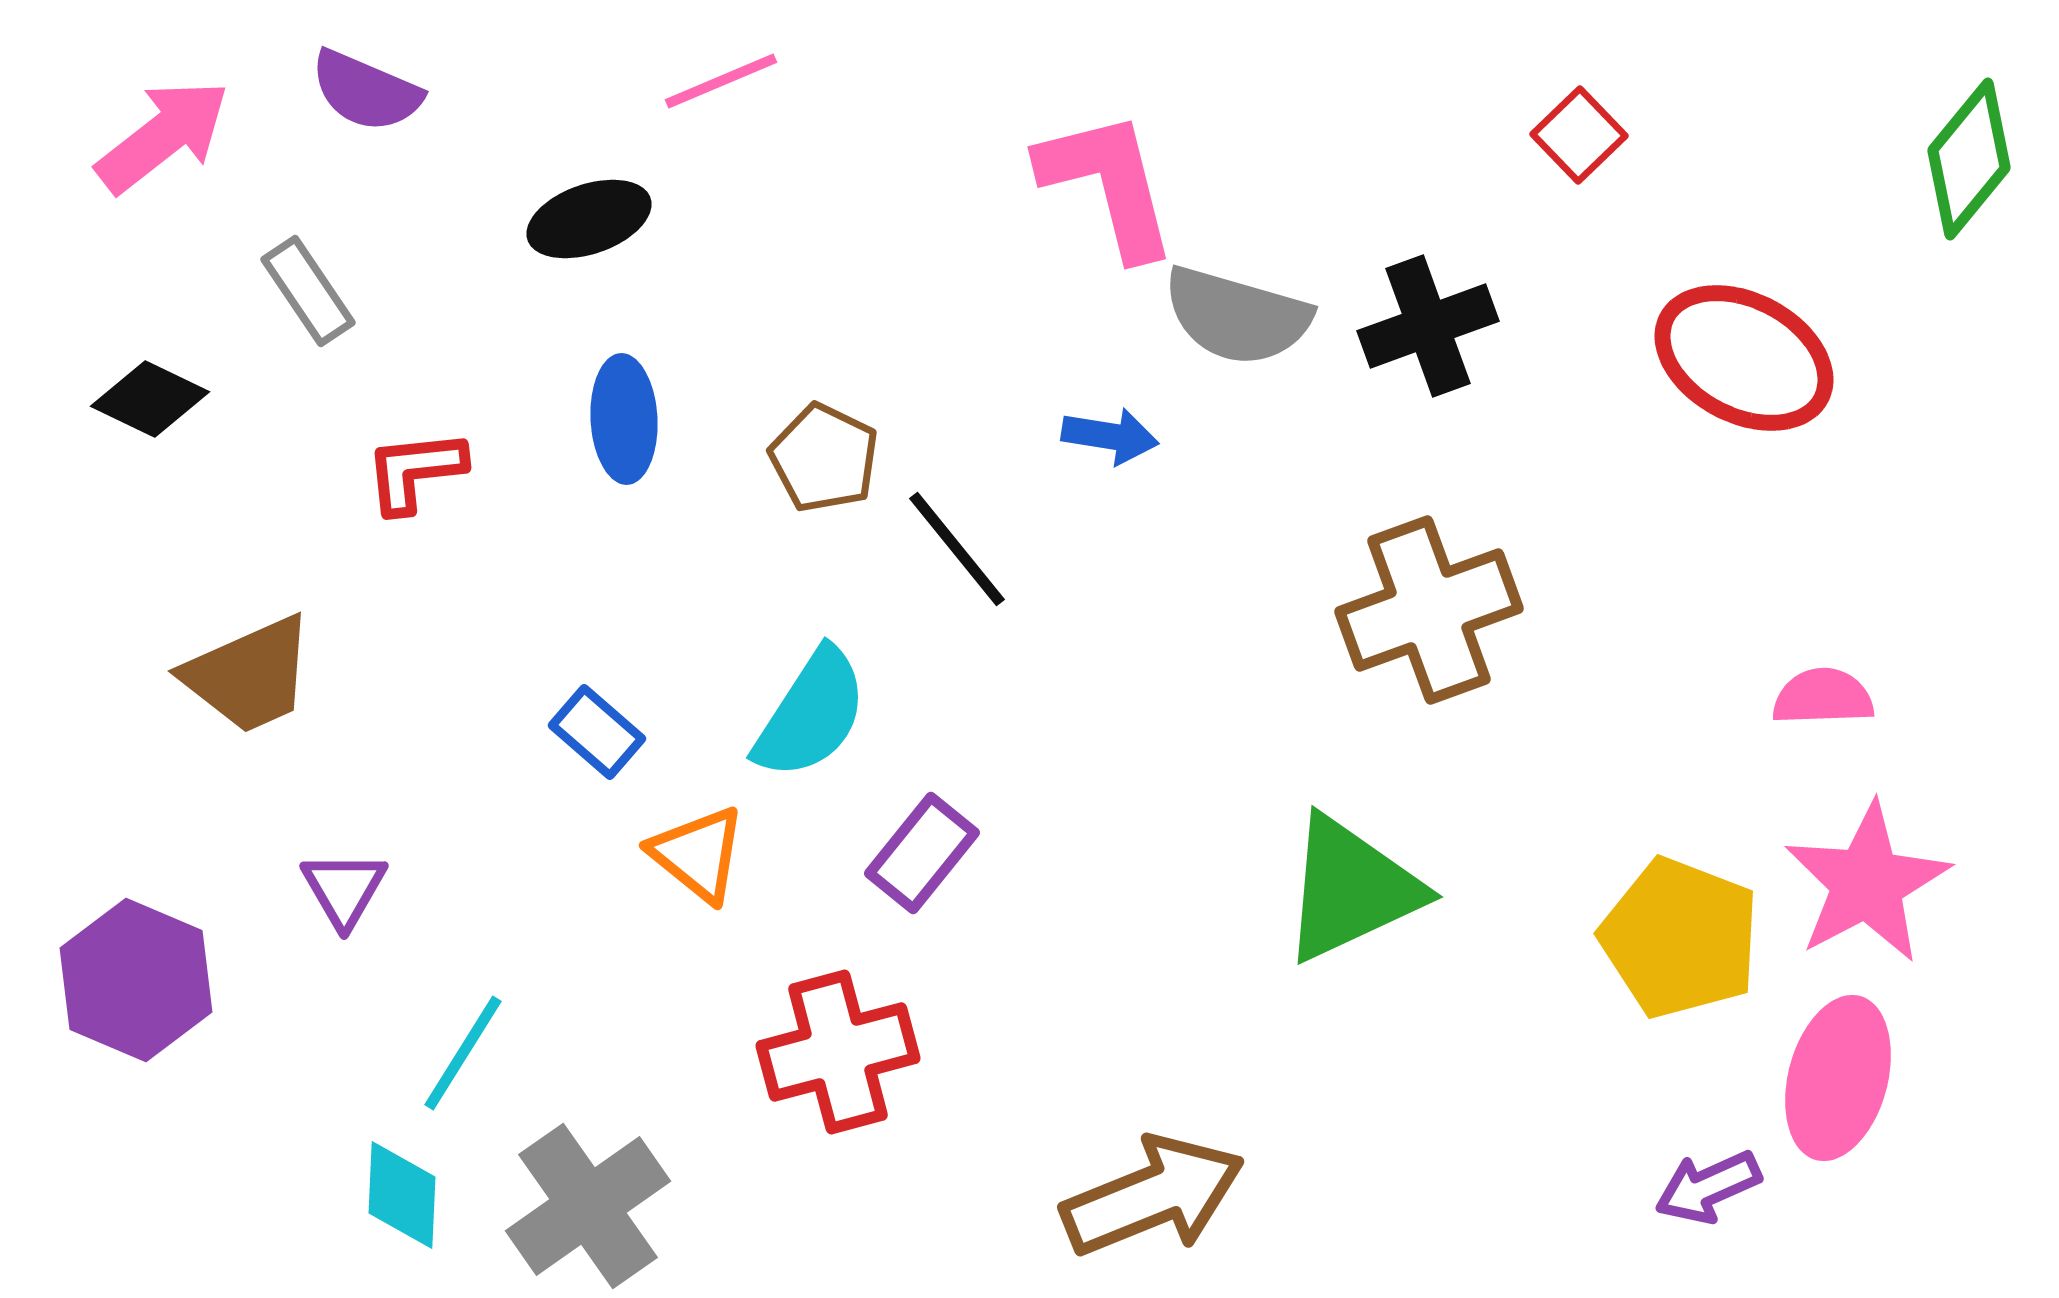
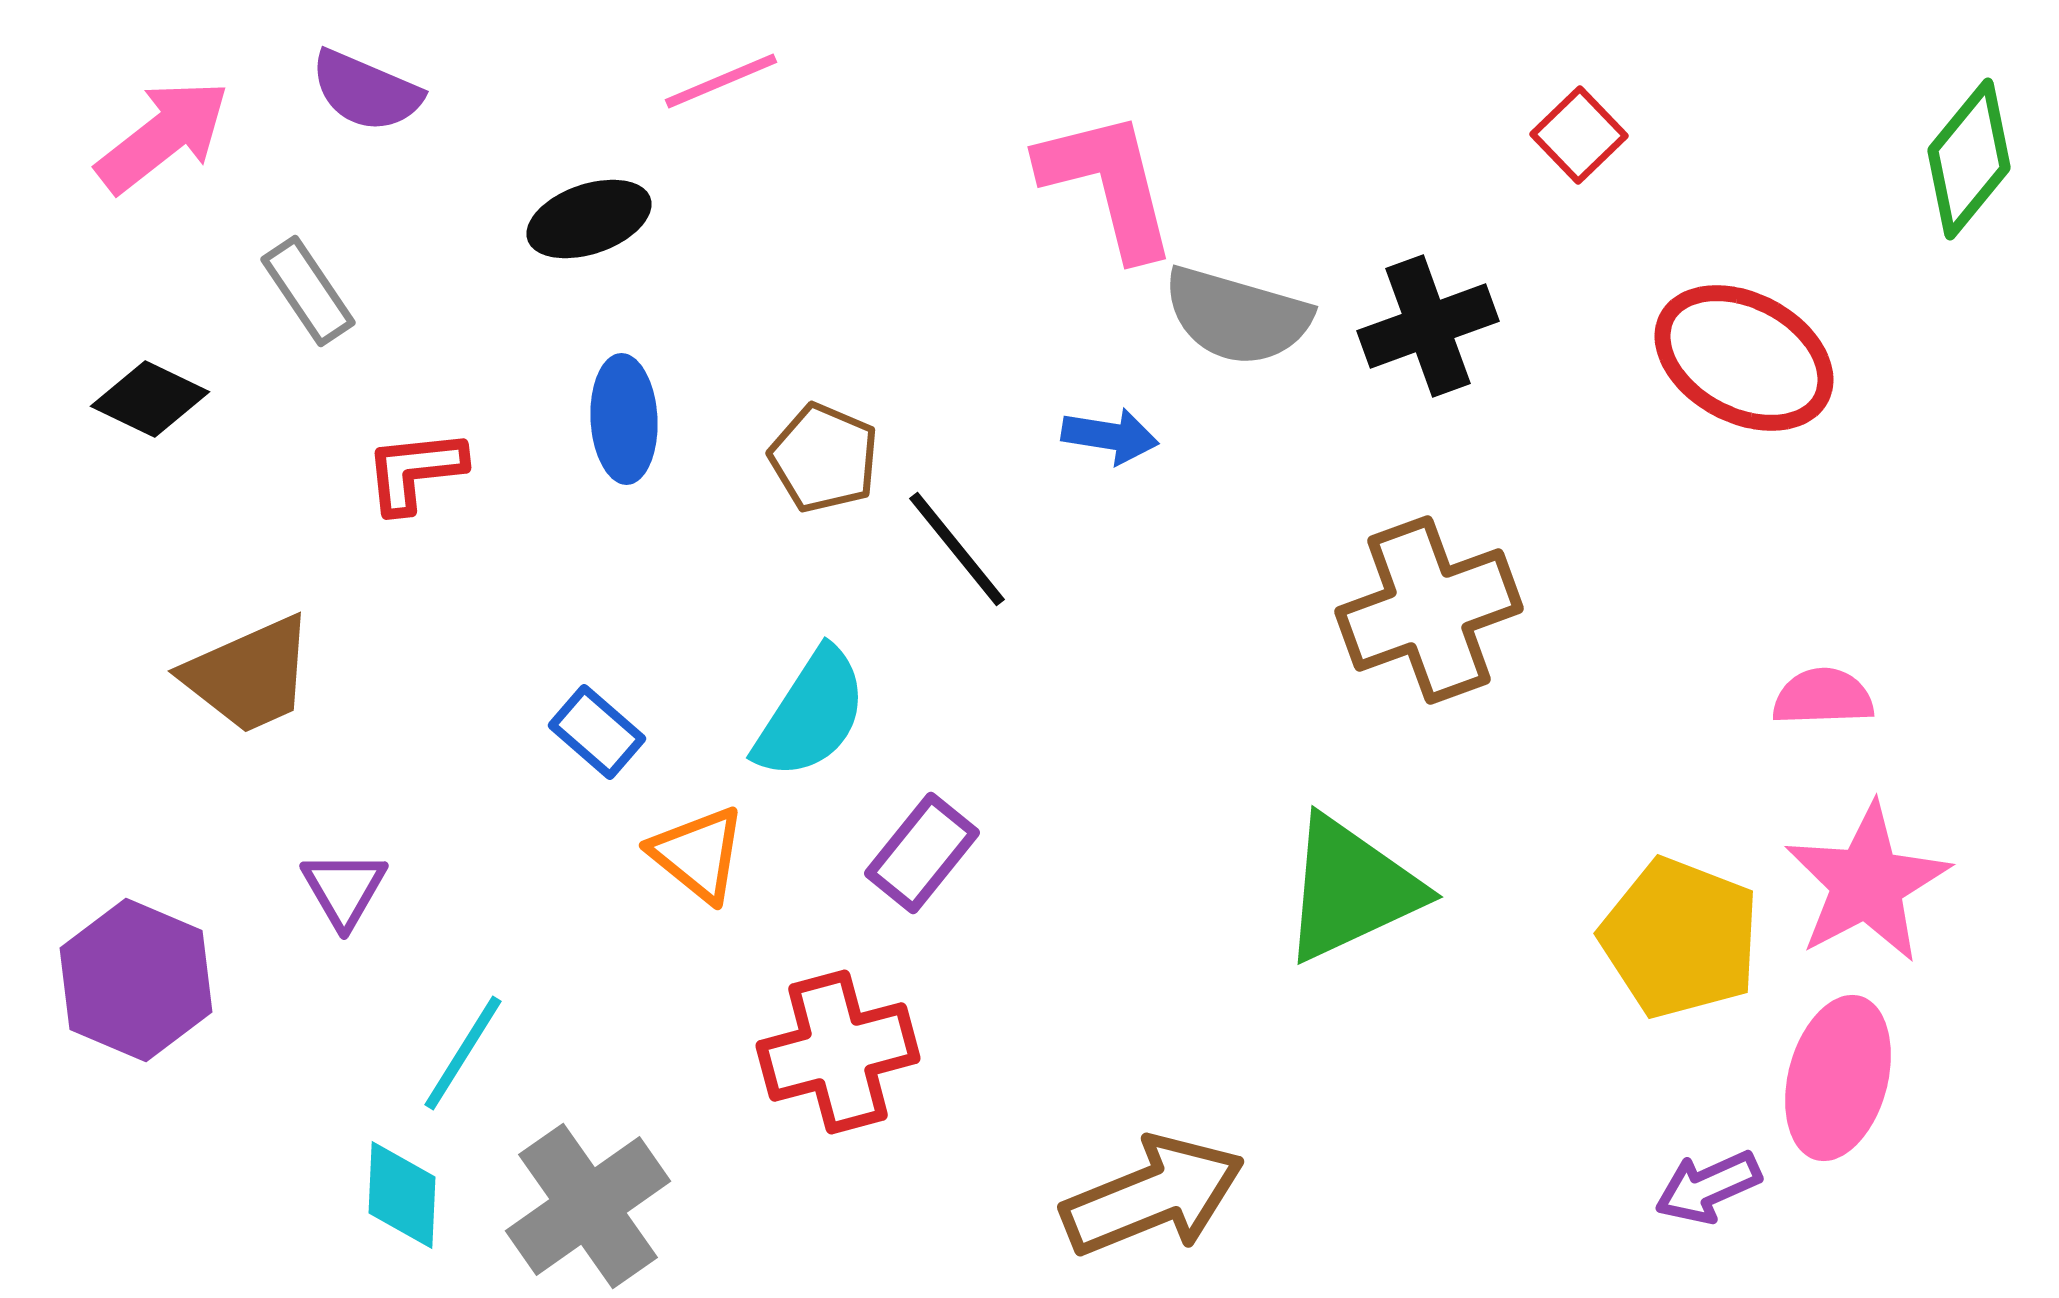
brown pentagon: rotated 3 degrees counterclockwise
